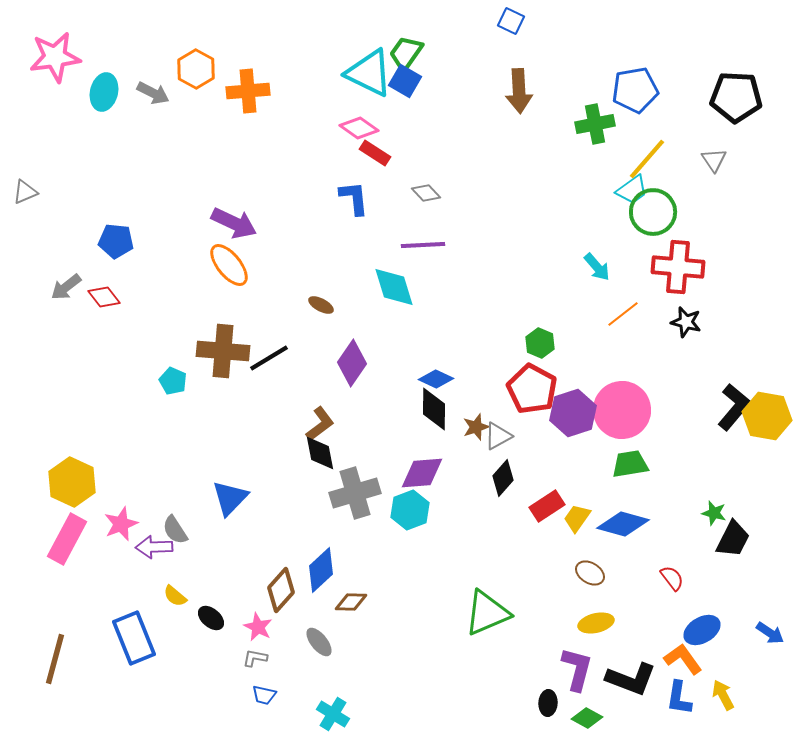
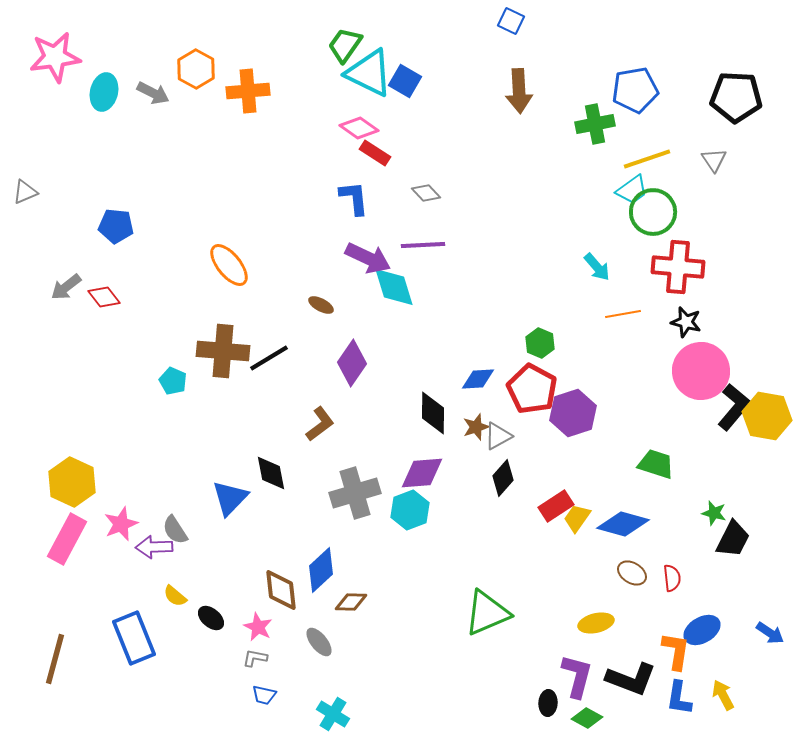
green trapezoid at (406, 53): moved 61 px left, 8 px up
yellow line at (647, 159): rotated 30 degrees clockwise
purple arrow at (234, 223): moved 134 px right, 35 px down
blue pentagon at (116, 241): moved 15 px up
orange line at (623, 314): rotated 28 degrees clockwise
blue diamond at (436, 379): moved 42 px right; rotated 28 degrees counterclockwise
black diamond at (434, 409): moved 1 px left, 4 px down
pink circle at (622, 410): moved 79 px right, 39 px up
black diamond at (320, 453): moved 49 px left, 20 px down
green trapezoid at (630, 464): moved 26 px right; rotated 27 degrees clockwise
red rectangle at (547, 506): moved 9 px right
brown ellipse at (590, 573): moved 42 px right
red semicircle at (672, 578): rotated 32 degrees clockwise
brown diamond at (281, 590): rotated 48 degrees counterclockwise
orange L-shape at (683, 659): moved 7 px left, 8 px up; rotated 45 degrees clockwise
purple L-shape at (577, 669): moved 7 px down
